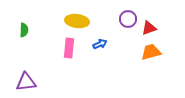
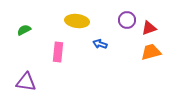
purple circle: moved 1 px left, 1 px down
green semicircle: rotated 120 degrees counterclockwise
blue arrow: rotated 136 degrees counterclockwise
pink rectangle: moved 11 px left, 4 px down
purple triangle: rotated 15 degrees clockwise
